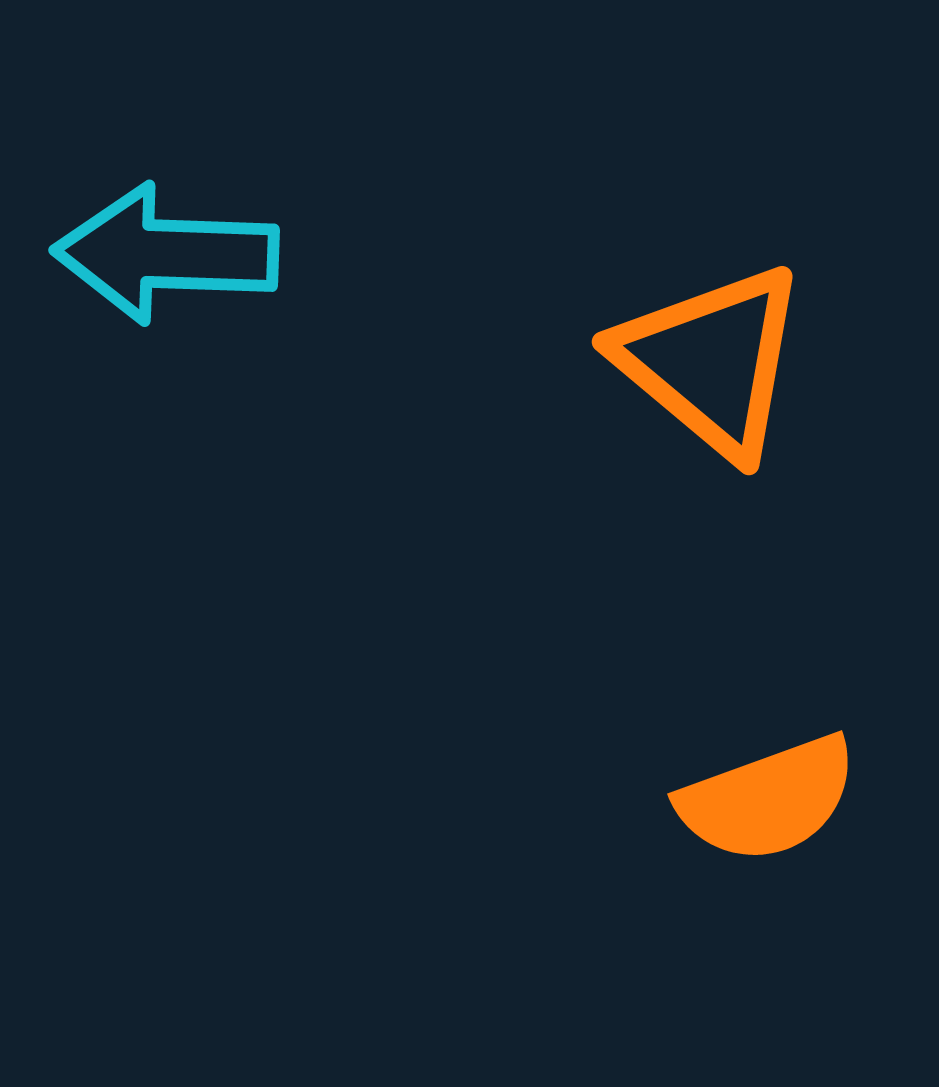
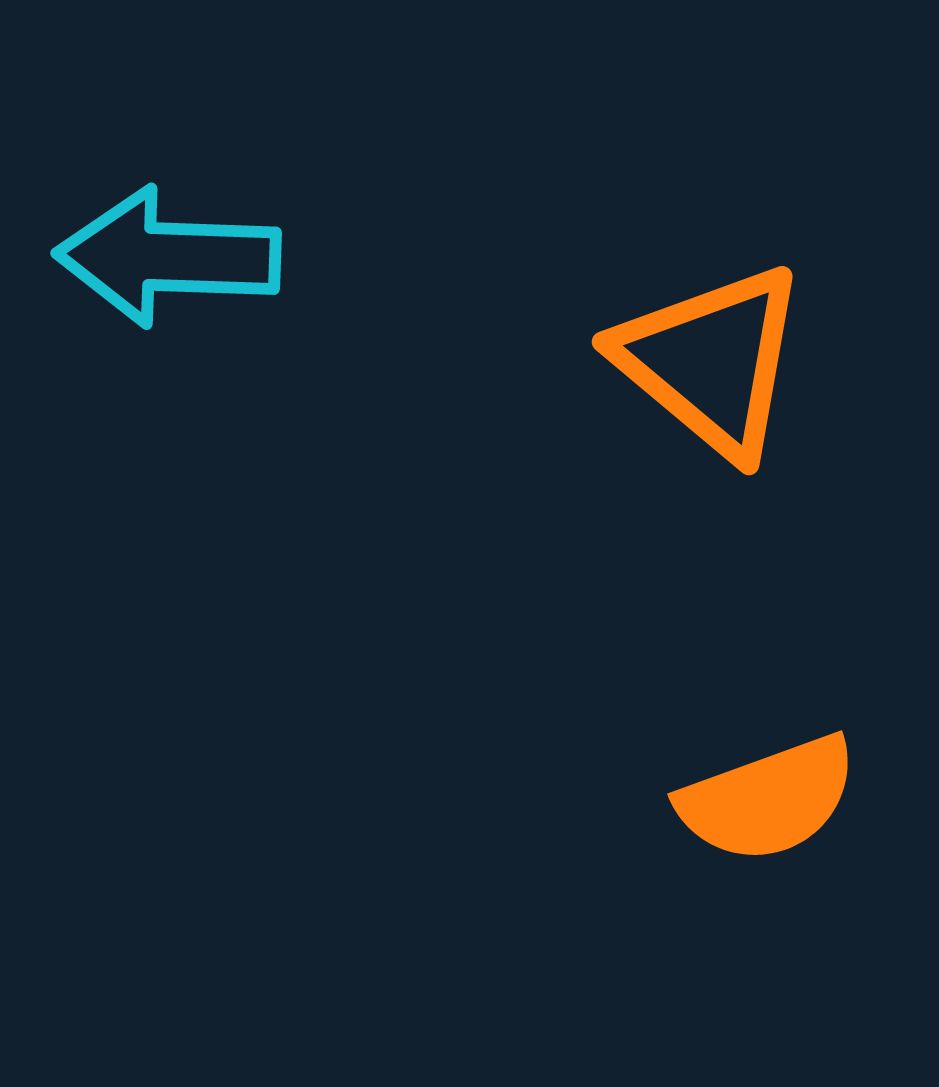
cyan arrow: moved 2 px right, 3 px down
